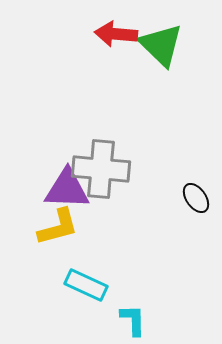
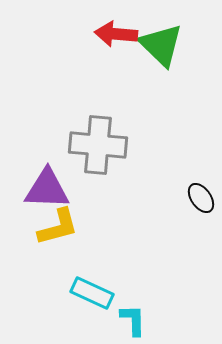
gray cross: moved 3 px left, 24 px up
purple triangle: moved 20 px left
black ellipse: moved 5 px right
cyan rectangle: moved 6 px right, 8 px down
